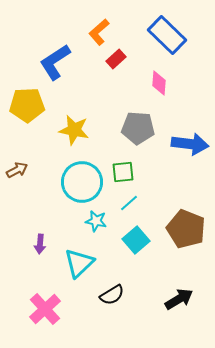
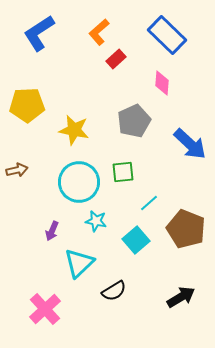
blue L-shape: moved 16 px left, 29 px up
pink diamond: moved 3 px right
gray pentagon: moved 4 px left, 7 px up; rotated 28 degrees counterclockwise
blue arrow: rotated 36 degrees clockwise
brown arrow: rotated 15 degrees clockwise
cyan circle: moved 3 px left
cyan line: moved 20 px right
purple arrow: moved 12 px right, 13 px up; rotated 18 degrees clockwise
black semicircle: moved 2 px right, 4 px up
black arrow: moved 2 px right, 2 px up
